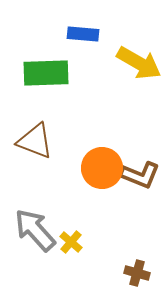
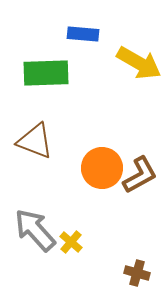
brown L-shape: rotated 51 degrees counterclockwise
